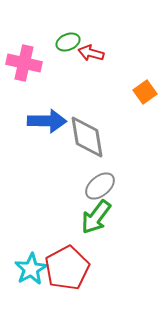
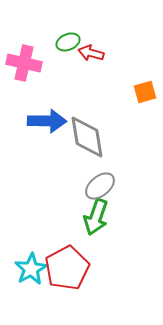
orange square: rotated 20 degrees clockwise
green arrow: rotated 18 degrees counterclockwise
